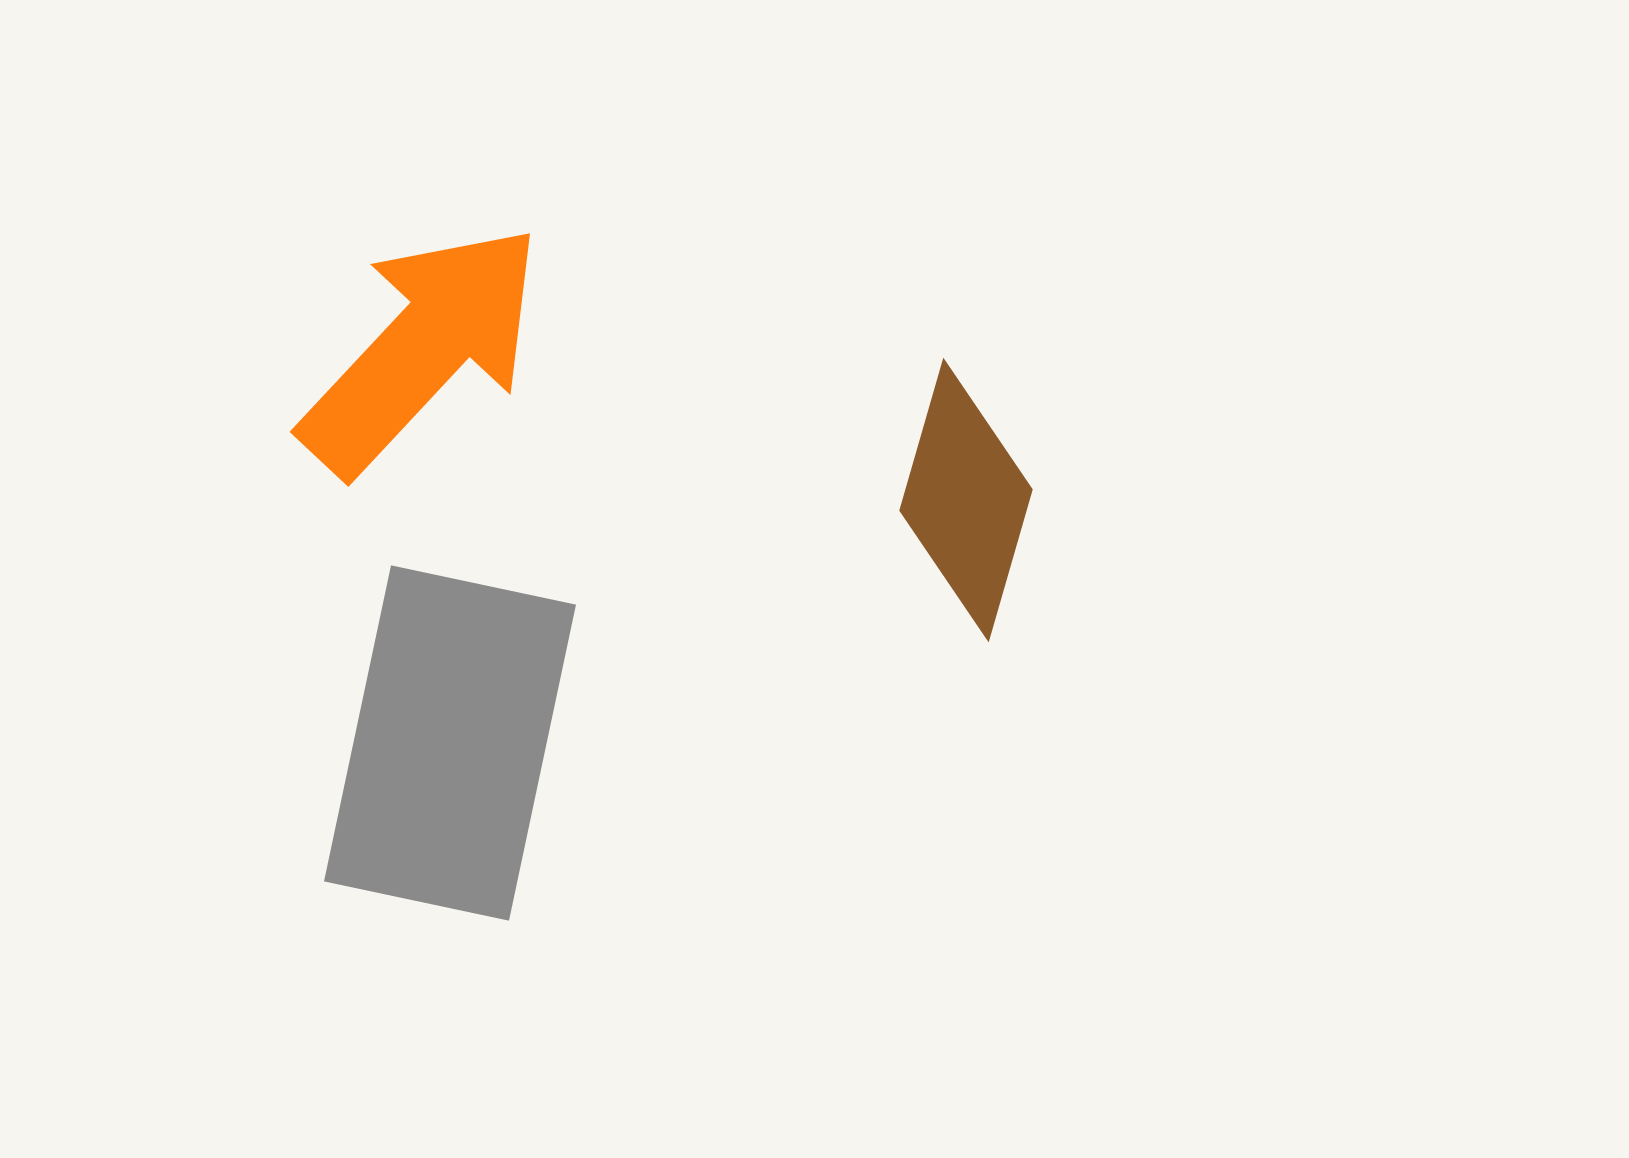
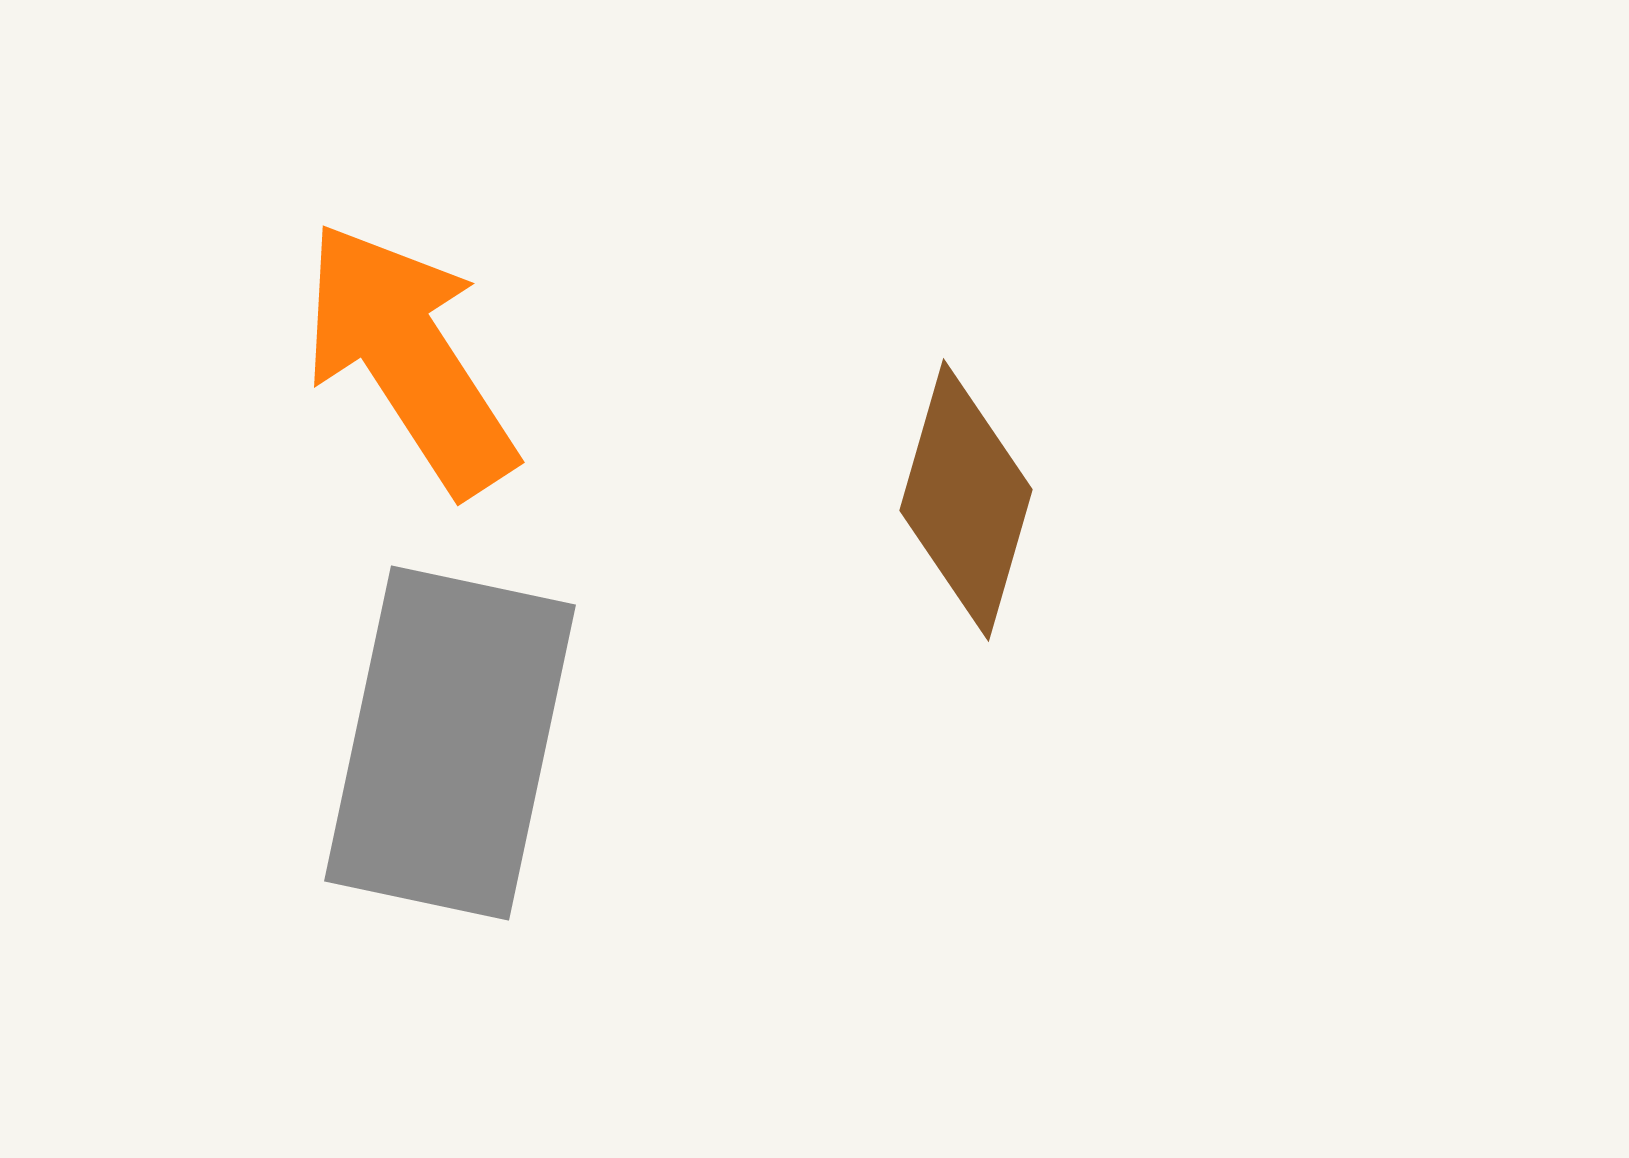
orange arrow: moved 13 px left, 9 px down; rotated 76 degrees counterclockwise
